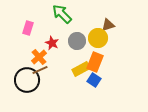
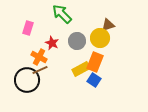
yellow circle: moved 2 px right
orange cross: rotated 21 degrees counterclockwise
